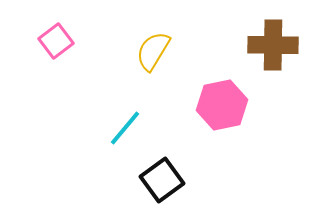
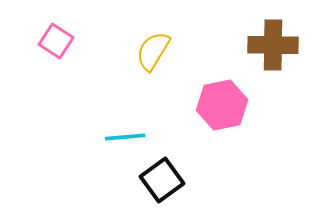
pink square: rotated 20 degrees counterclockwise
cyan line: moved 9 px down; rotated 45 degrees clockwise
